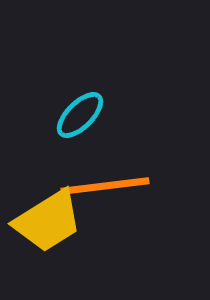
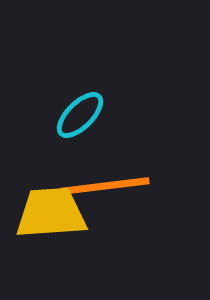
yellow trapezoid: moved 3 px right, 8 px up; rotated 152 degrees counterclockwise
